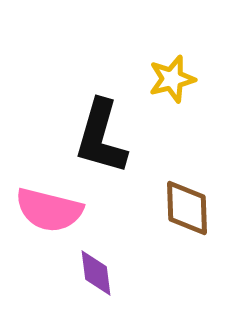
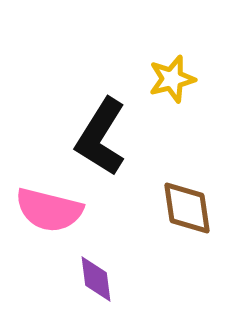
black L-shape: rotated 16 degrees clockwise
brown diamond: rotated 6 degrees counterclockwise
purple diamond: moved 6 px down
